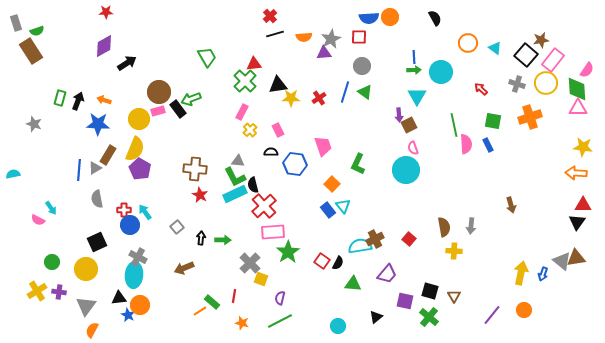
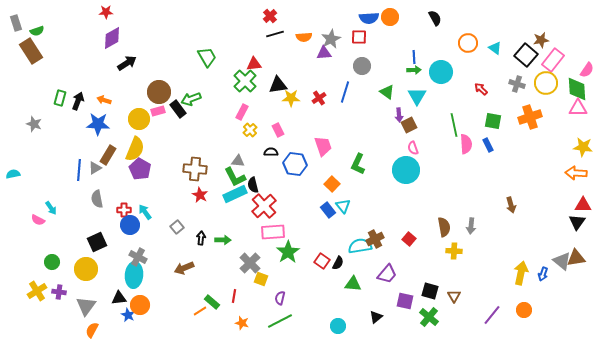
purple diamond at (104, 46): moved 8 px right, 8 px up
green triangle at (365, 92): moved 22 px right
